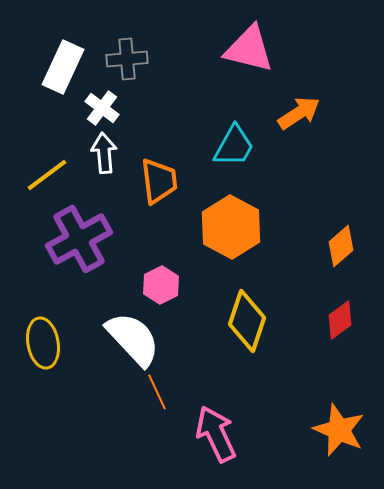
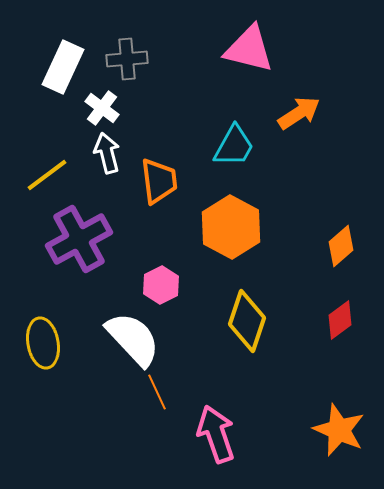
white arrow: moved 3 px right; rotated 9 degrees counterclockwise
pink arrow: rotated 6 degrees clockwise
